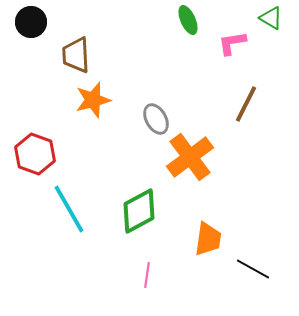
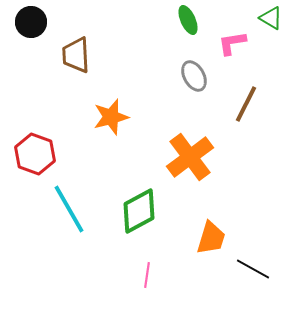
orange star: moved 18 px right, 17 px down
gray ellipse: moved 38 px right, 43 px up
orange trapezoid: moved 3 px right, 1 px up; rotated 9 degrees clockwise
